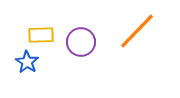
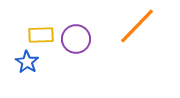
orange line: moved 5 px up
purple circle: moved 5 px left, 3 px up
